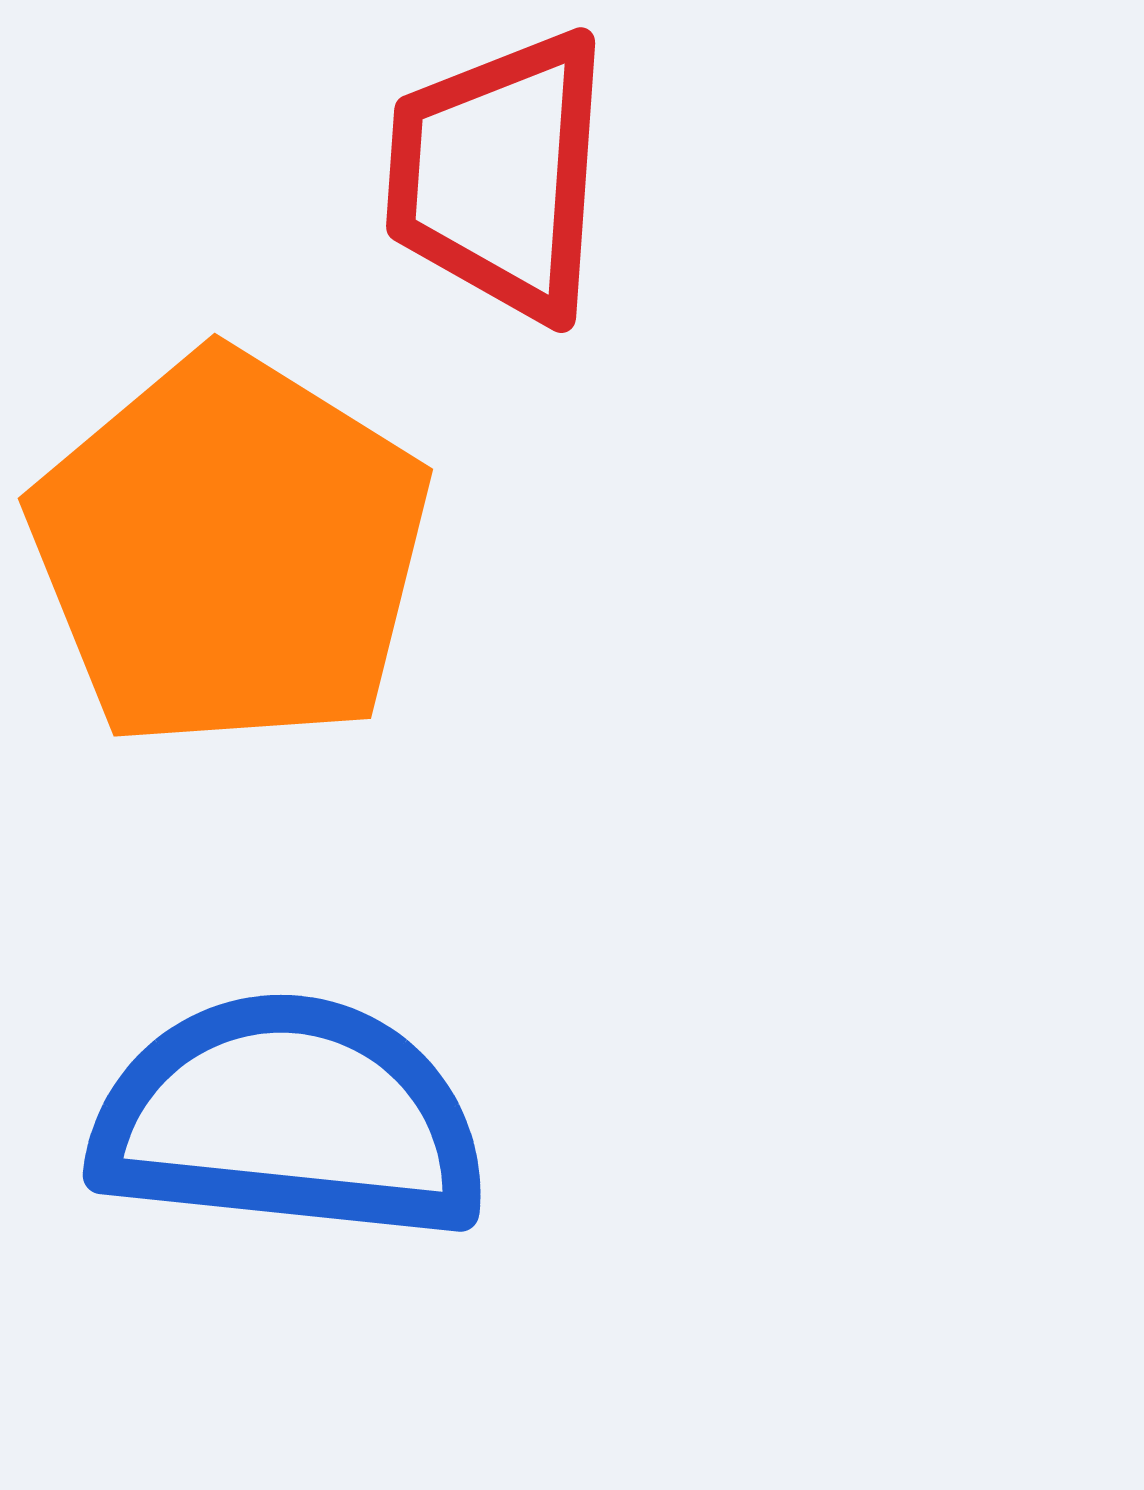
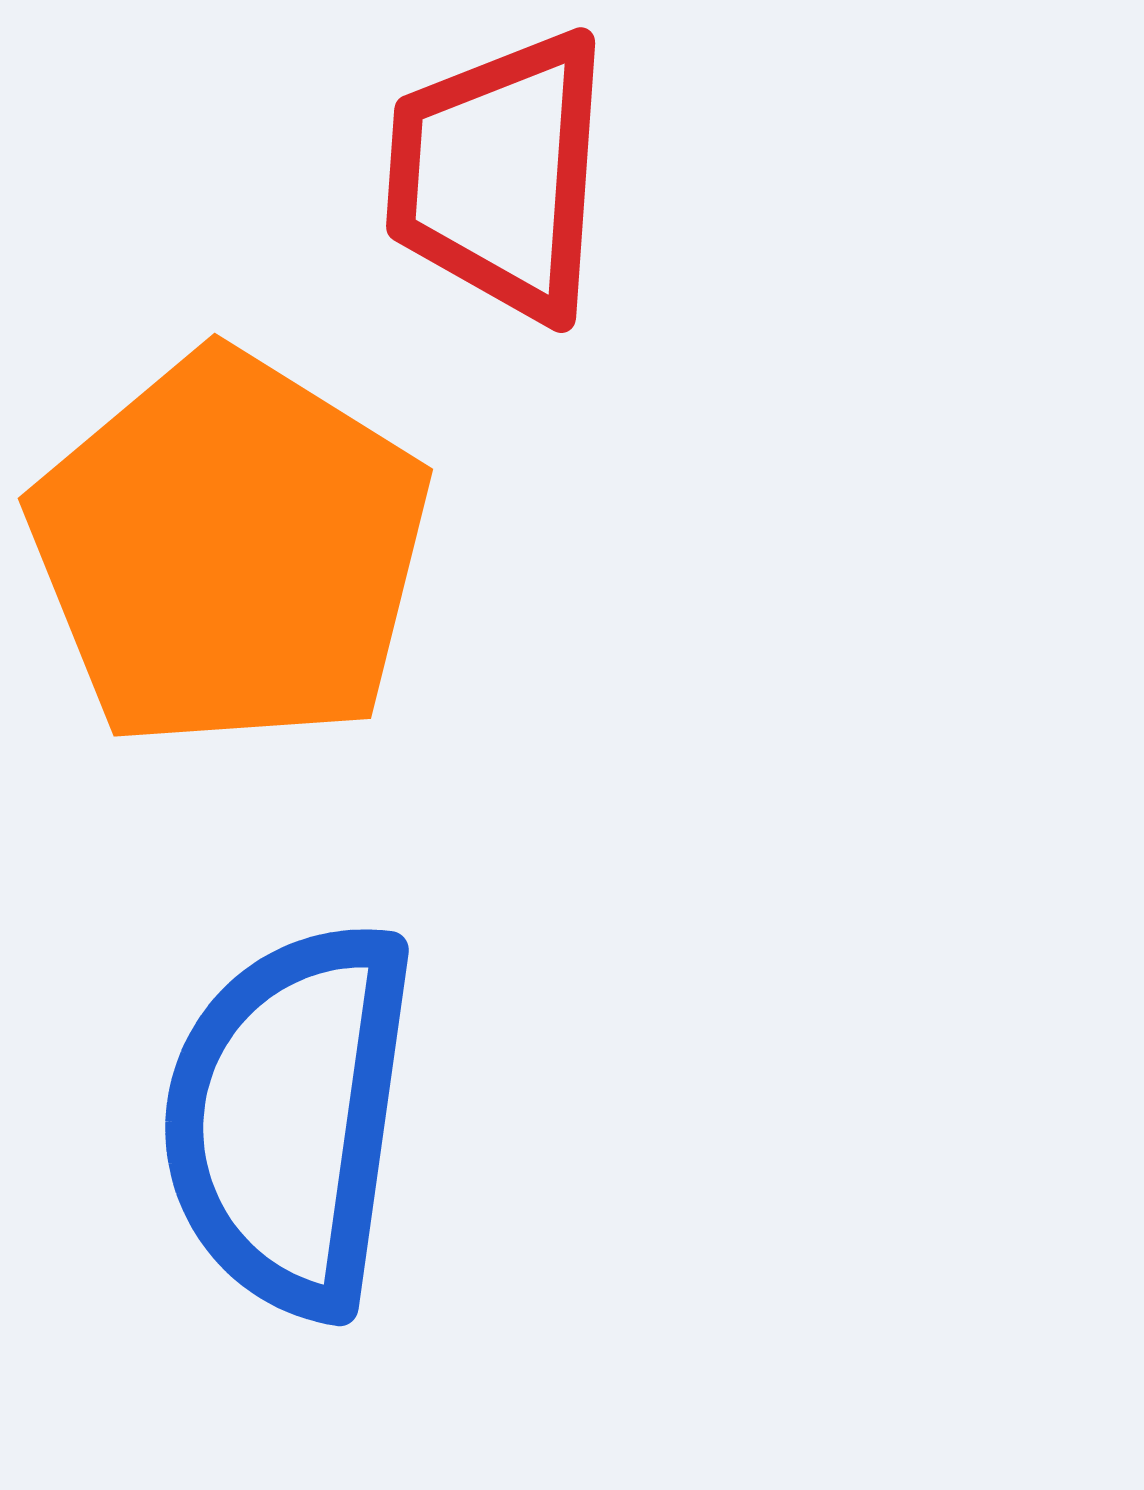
blue semicircle: rotated 88 degrees counterclockwise
